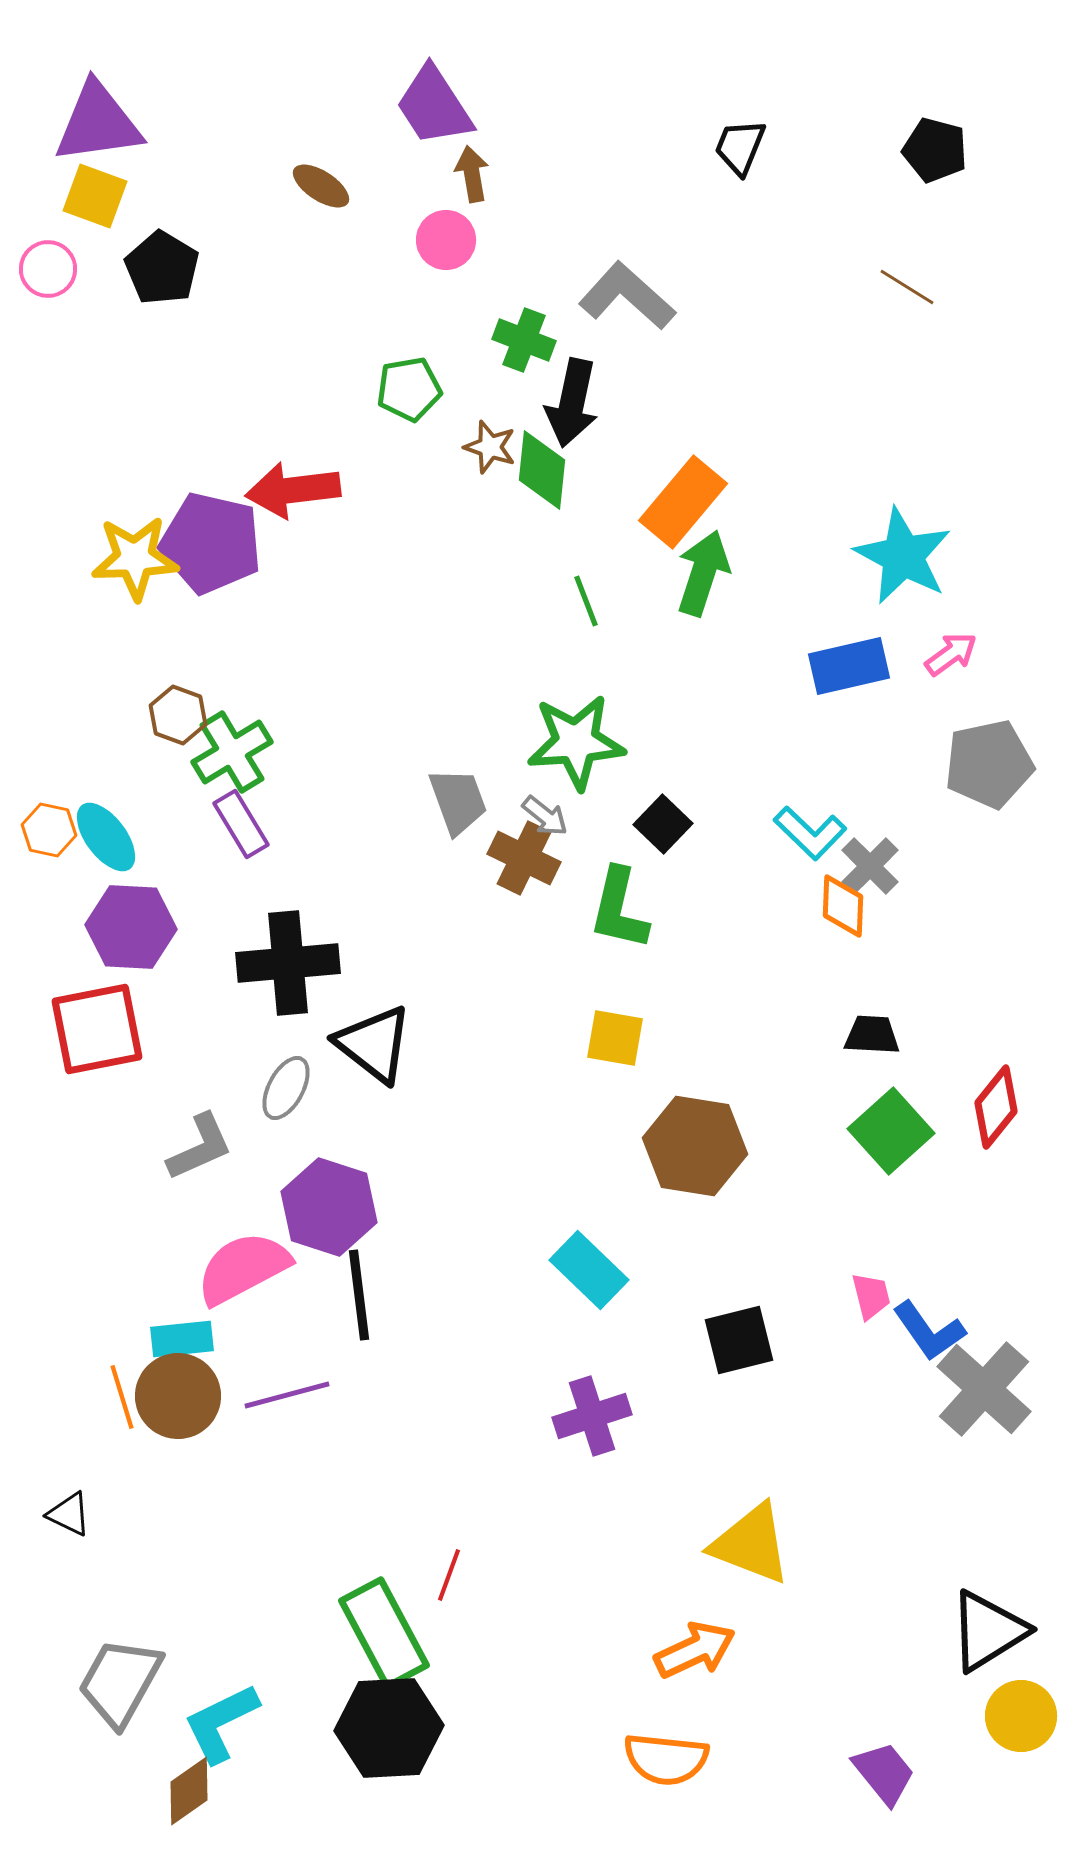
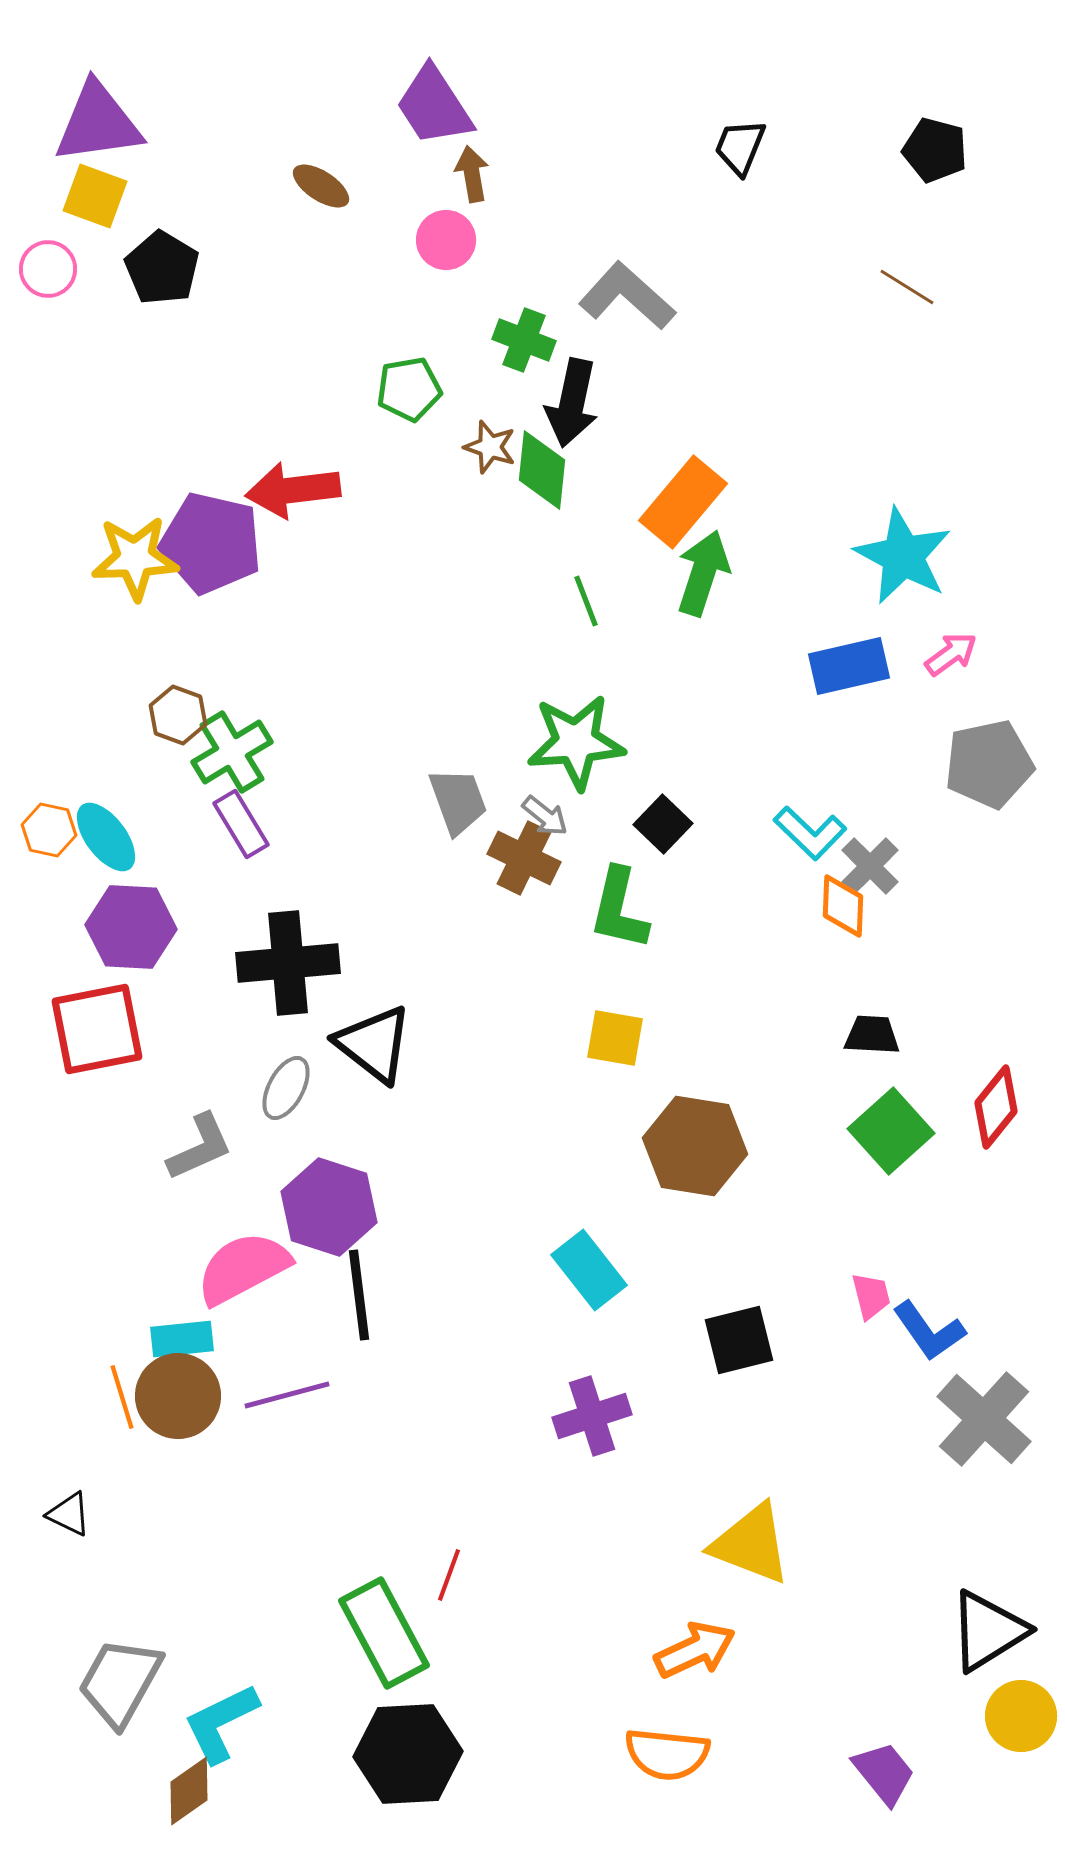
cyan rectangle at (589, 1270): rotated 8 degrees clockwise
gray cross at (984, 1389): moved 30 px down
black hexagon at (389, 1728): moved 19 px right, 26 px down
orange semicircle at (666, 1759): moved 1 px right, 5 px up
